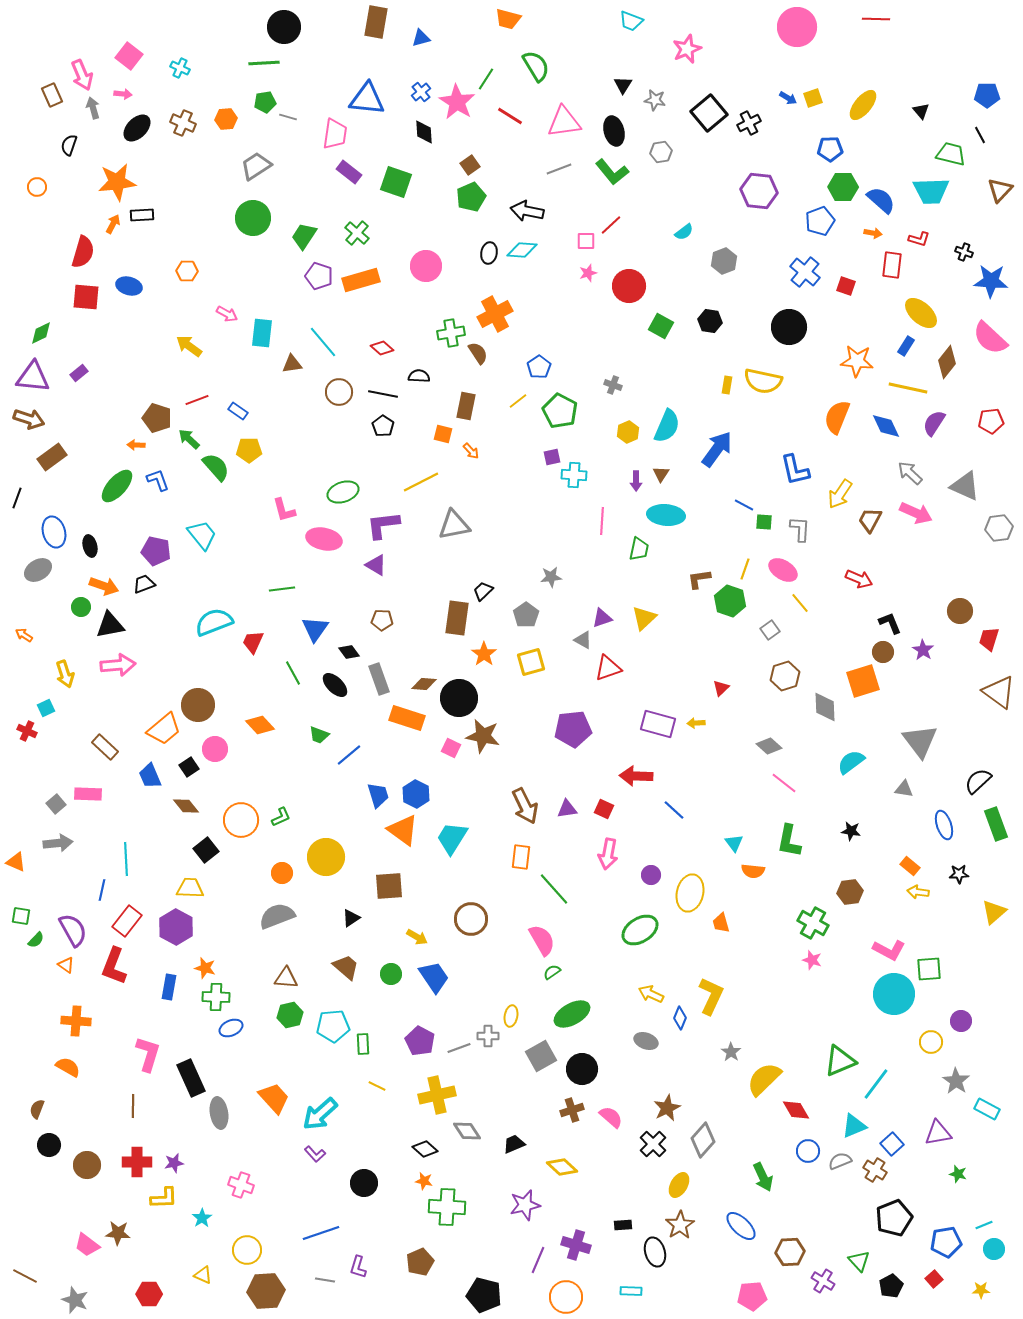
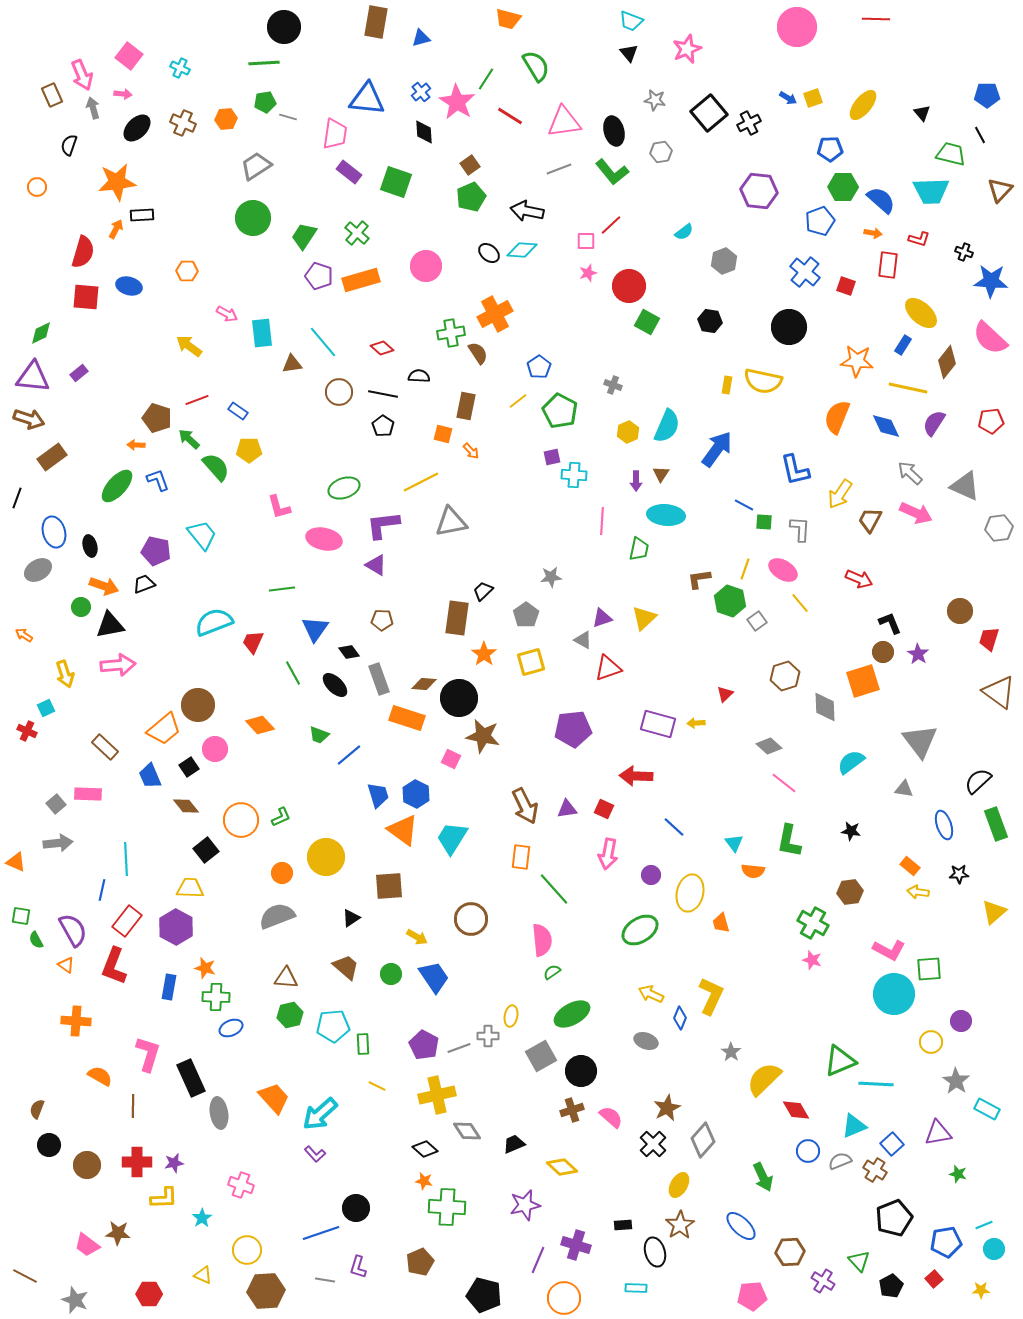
black triangle at (623, 85): moved 6 px right, 32 px up; rotated 12 degrees counterclockwise
black triangle at (921, 111): moved 1 px right, 2 px down
orange arrow at (113, 224): moved 3 px right, 5 px down
black ellipse at (489, 253): rotated 60 degrees counterclockwise
red rectangle at (892, 265): moved 4 px left
green square at (661, 326): moved 14 px left, 4 px up
cyan rectangle at (262, 333): rotated 12 degrees counterclockwise
blue rectangle at (906, 346): moved 3 px left, 1 px up
green ellipse at (343, 492): moved 1 px right, 4 px up
pink L-shape at (284, 510): moved 5 px left, 3 px up
gray triangle at (454, 525): moved 3 px left, 3 px up
gray square at (770, 630): moved 13 px left, 9 px up
purple star at (923, 650): moved 5 px left, 4 px down
red triangle at (721, 688): moved 4 px right, 6 px down
pink square at (451, 748): moved 11 px down
blue line at (674, 810): moved 17 px down
green semicircle at (36, 940): rotated 108 degrees clockwise
pink semicircle at (542, 940): rotated 24 degrees clockwise
purple pentagon at (420, 1041): moved 4 px right, 4 px down
orange semicircle at (68, 1067): moved 32 px right, 9 px down
black circle at (582, 1069): moved 1 px left, 2 px down
cyan line at (876, 1084): rotated 56 degrees clockwise
black circle at (364, 1183): moved 8 px left, 25 px down
cyan rectangle at (631, 1291): moved 5 px right, 3 px up
orange circle at (566, 1297): moved 2 px left, 1 px down
